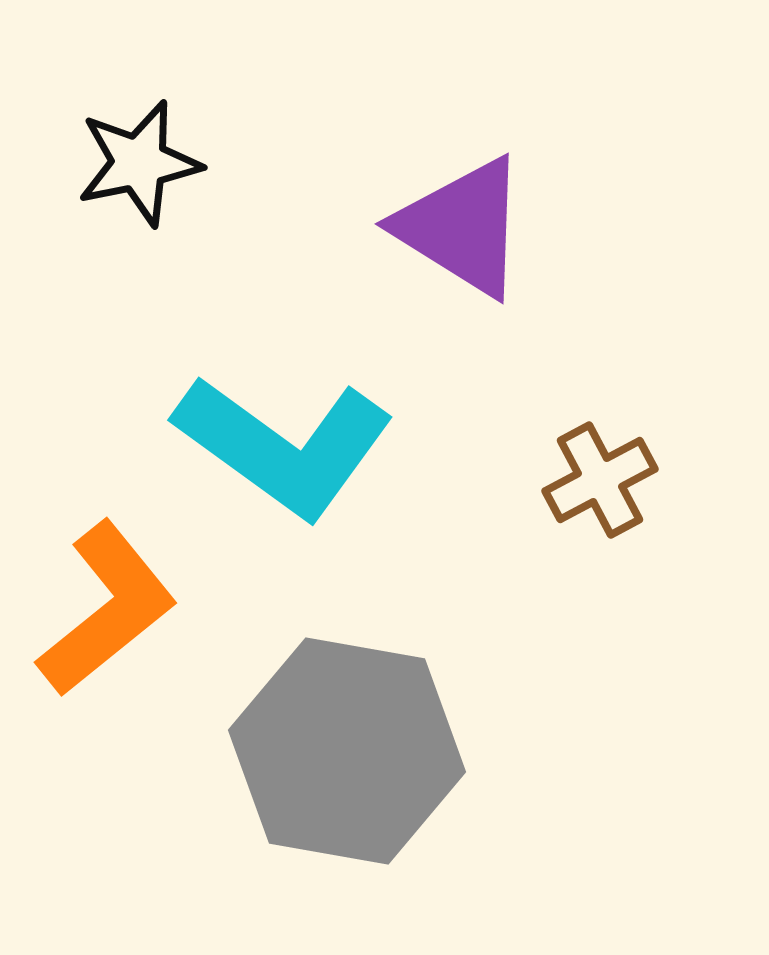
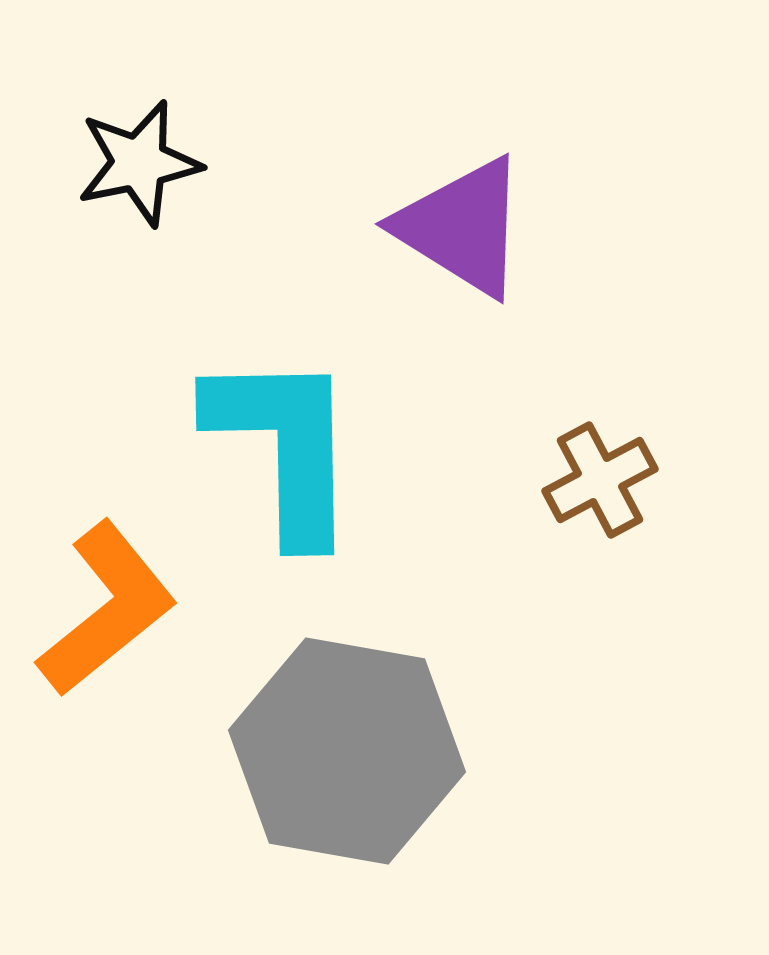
cyan L-shape: rotated 127 degrees counterclockwise
